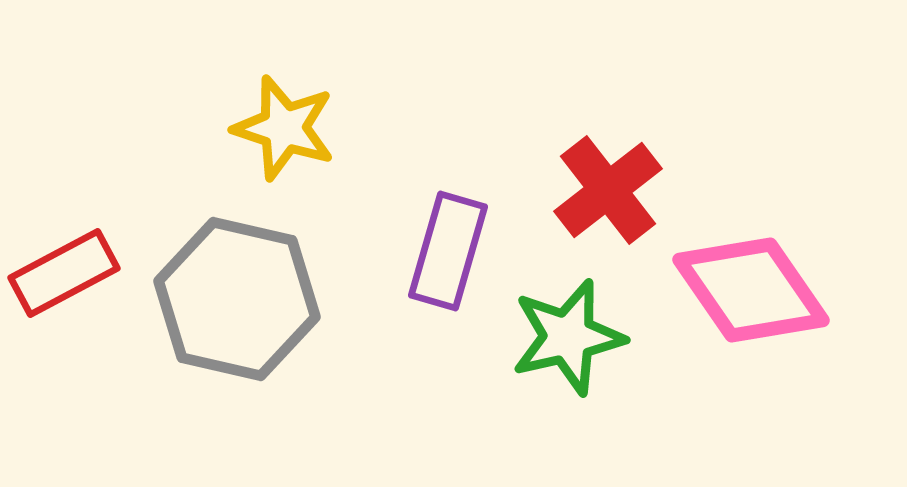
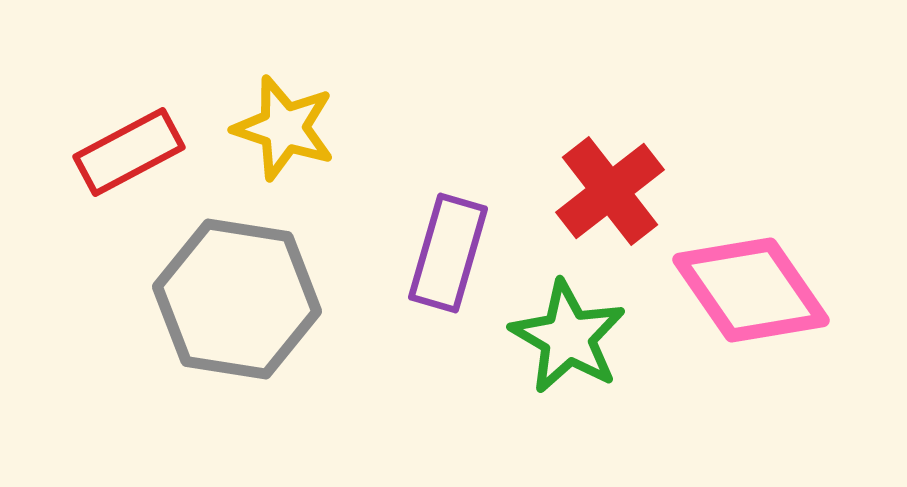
red cross: moved 2 px right, 1 px down
purple rectangle: moved 2 px down
red rectangle: moved 65 px right, 121 px up
gray hexagon: rotated 4 degrees counterclockwise
green star: rotated 29 degrees counterclockwise
